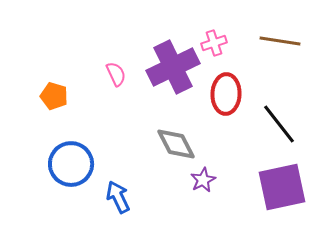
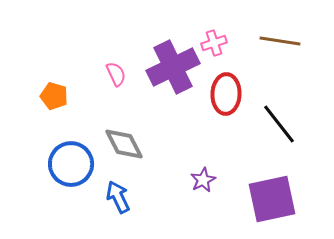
gray diamond: moved 52 px left
purple square: moved 10 px left, 12 px down
